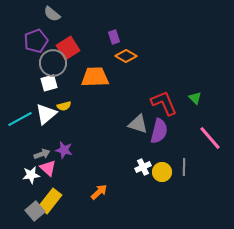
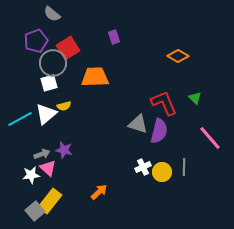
orange diamond: moved 52 px right
